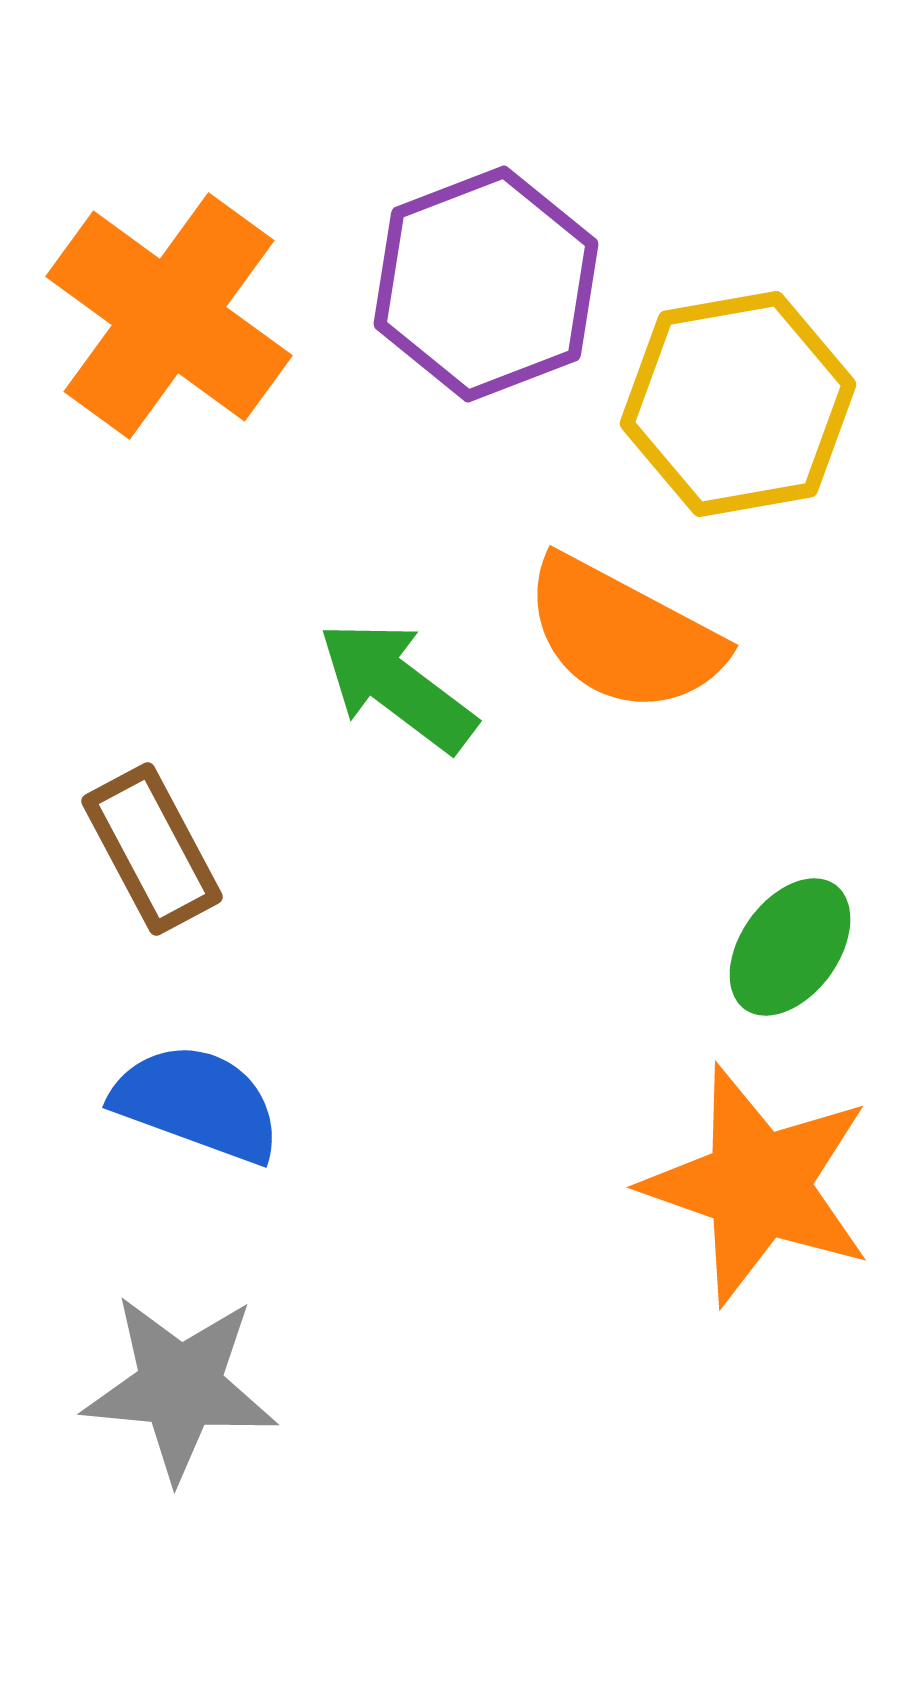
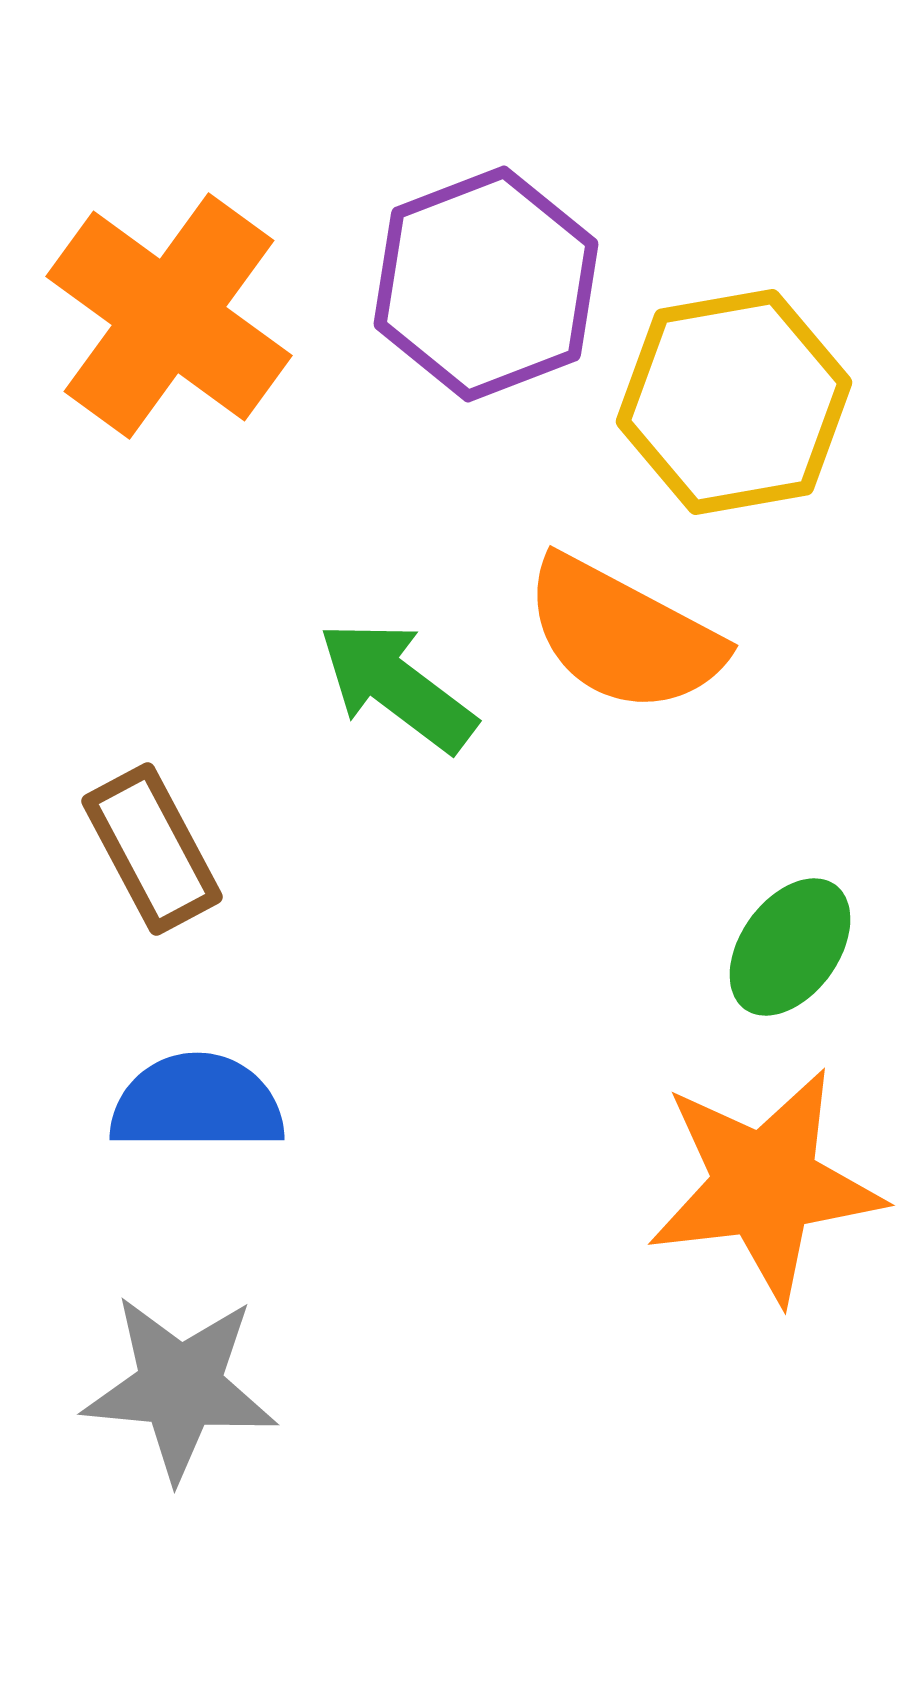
yellow hexagon: moved 4 px left, 2 px up
blue semicircle: rotated 20 degrees counterclockwise
orange star: moved 7 px right; rotated 26 degrees counterclockwise
